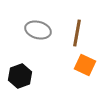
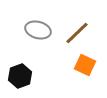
brown line: rotated 36 degrees clockwise
